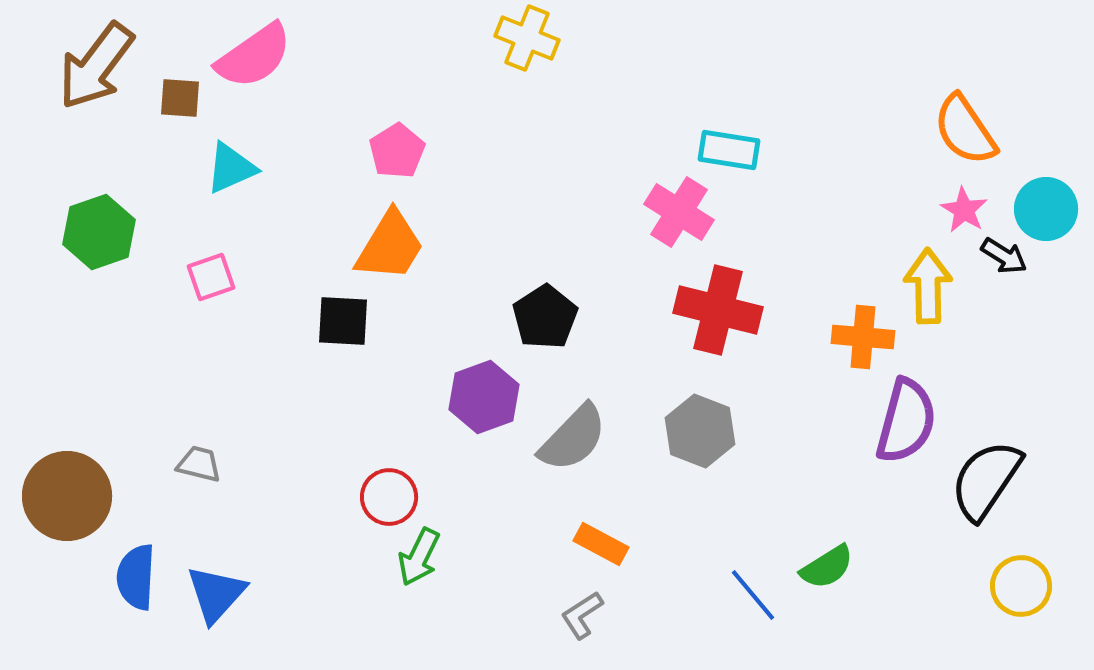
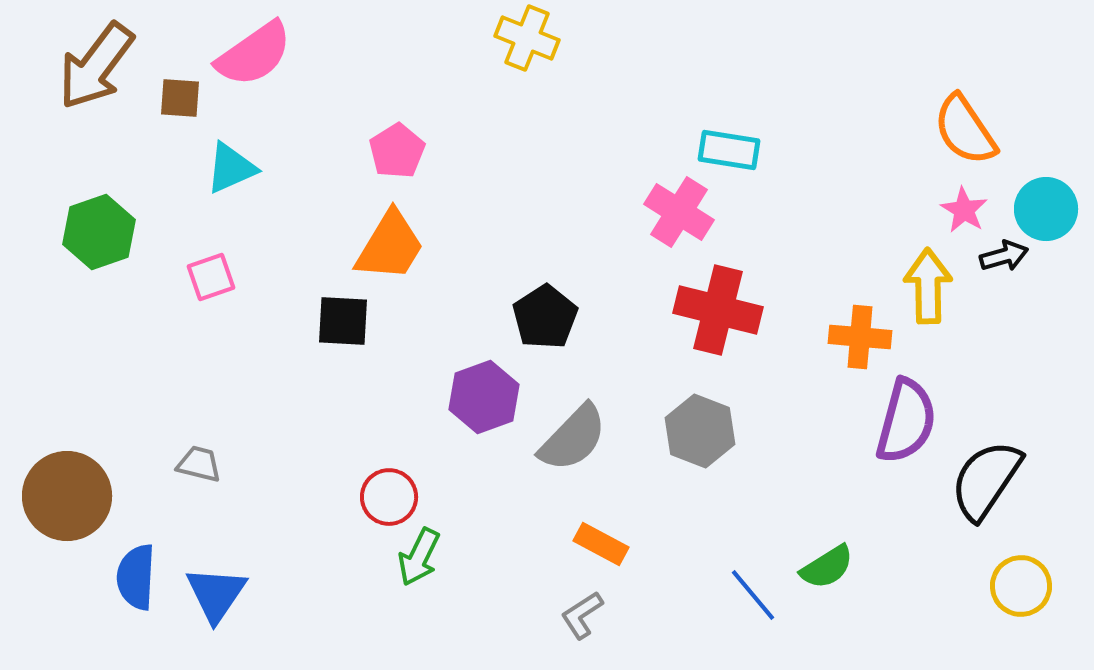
pink semicircle: moved 2 px up
black arrow: rotated 48 degrees counterclockwise
orange cross: moved 3 px left
blue triangle: rotated 8 degrees counterclockwise
